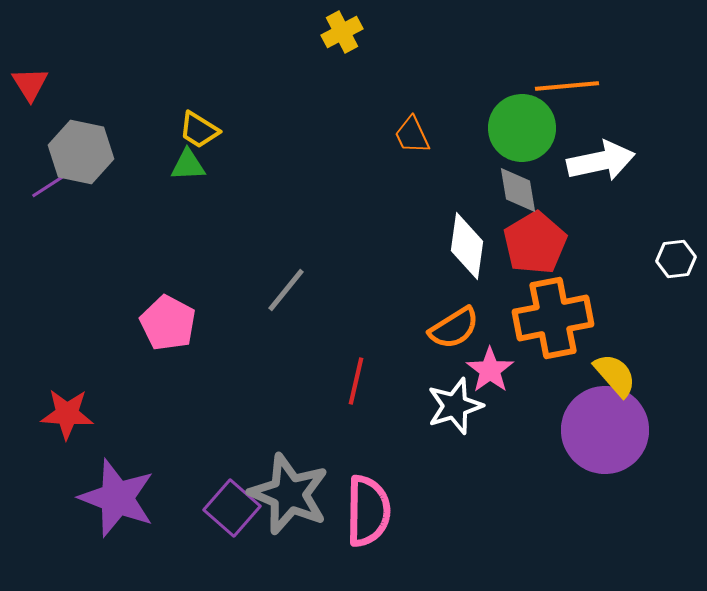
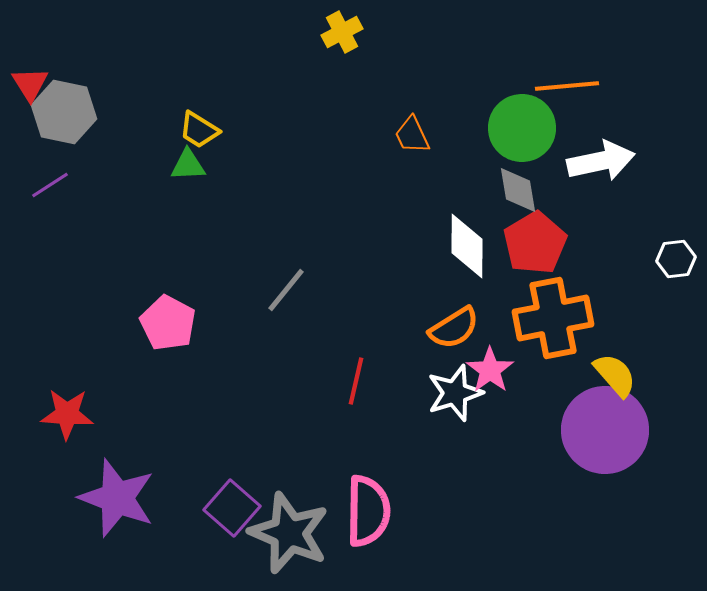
gray hexagon: moved 17 px left, 40 px up
white diamond: rotated 8 degrees counterclockwise
white star: moved 13 px up
gray star: moved 39 px down
